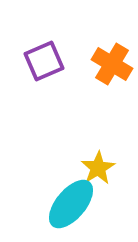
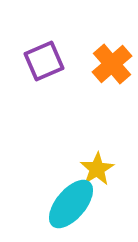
orange cross: rotated 18 degrees clockwise
yellow star: moved 1 px left, 1 px down
